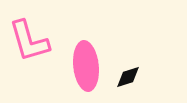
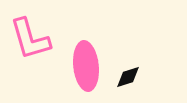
pink L-shape: moved 1 px right, 2 px up
